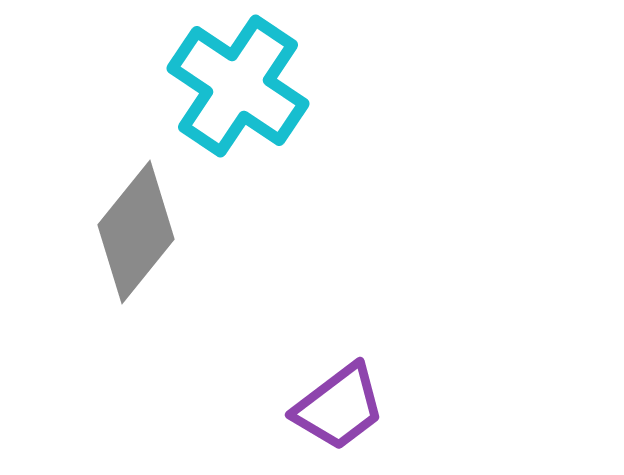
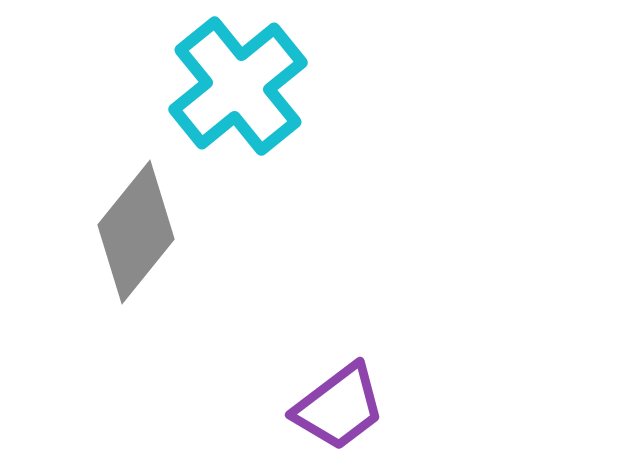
cyan cross: rotated 17 degrees clockwise
